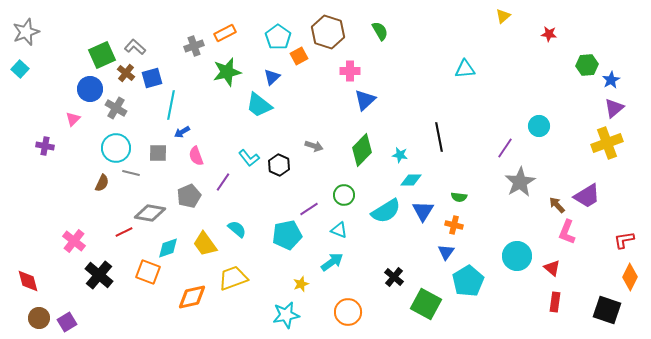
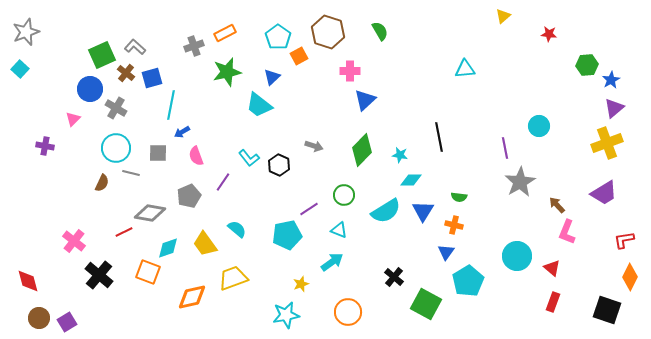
purple line at (505, 148): rotated 45 degrees counterclockwise
purple trapezoid at (587, 196): moved 17 px right, 3 px up
red rectangle at (555, 302): moved 2 px left; rotated 12 degrees clockwise
